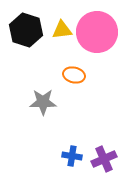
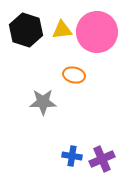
purple cross: moved 2 px left
